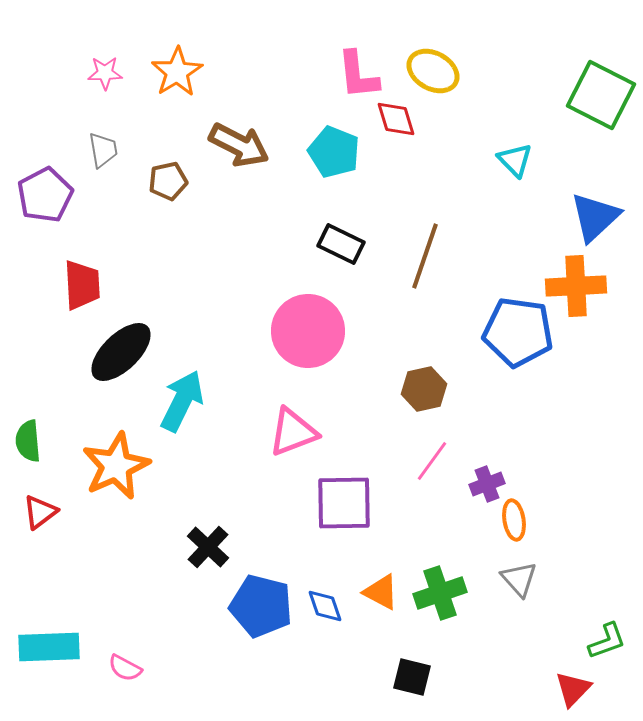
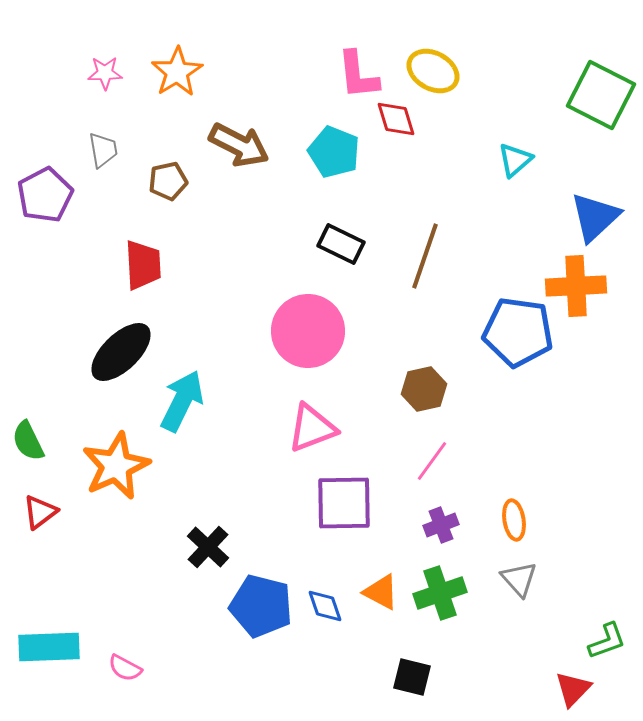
cyan triangle at (515, 160): rotated 33 degrees clockwise
red trapezoid at (82, 285): moved 61 px right, 20 px up
pink triangle at (293, 432): moved 19 px right, 4 px up
green semicircle at (28, 441): rotated 21 degrees counterclockwise
purple cross at (487, 484): moved 46 px left, 41 px down
